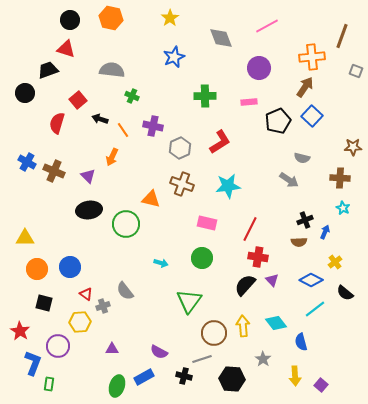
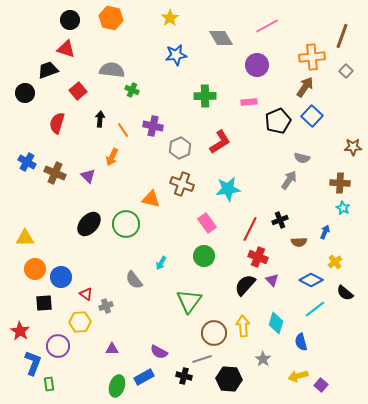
gray diamond at (221, 38): rotated 10 degrees counterclockwise
blue star at (174, 57): moved 2 px right, 2 px up; rotated 15 degrees clockwise
purple circle at (259, 68): moved 2 px left, 3 px up
gray square at (356, 71): moved 10 px left; rotated 24 degrees clockwise
green cross at (132, 96): moved 6 px up
red square at (78, 100): moved 9 px up
black arrow at (100, 119): rotated 77 degrees clockwise
brown cross at (54, 171): moved 1 px right, 2 px down
brown cross at (340, 178): moved 5 px down
gray arrow at (289, 180): rotated 90 degrees counterclockwise
cyan star at (228, 186): moved 3 px down
black ellipse at (89, 210): moved 14 px down; rotated 40 degrees counterclockwise
black cross at (305, 220): moved 25 px left
pink rectangle at (207, 223): rotated 42 degrees clockwise
red cross at (258, 257): rotated 12 degrees clockwise
green circle at (202, 258): moved 2 px right, 2 px up
cyan arrow at (161, 263): rotated 104 degrees clockwise
blue circle at (70, 267): moved 9 px left, 10 px down
orange circle at (37, 269): moved 2 px left
gray semicircle at (125, 291): moved 9 px right, 11 px up
black square at (44, 303): rotated 18 degrees counterclockwise
gray cross at (103, 306): moved 3 px right
cyan diamond at (276, 323): rotated 55 degrees clockwise
yellow arrow at (295, 376): moved 3 px right; rotated 78 degrees clockwise
black hexagon at (232, 379): moved 3 px left
green rectangle at (49, 384): rotated 16 degrees counterclockwise
